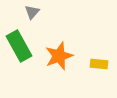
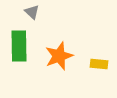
gray triangle: rotated 28 degrees counterclockwise
green rectangle: rotated 28 degrees clockwise
